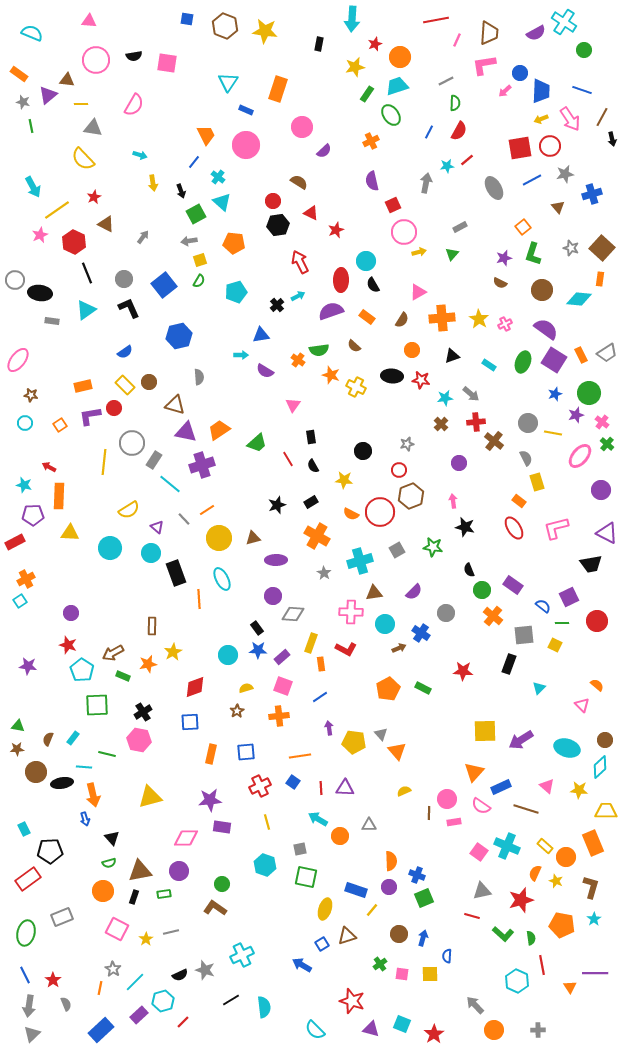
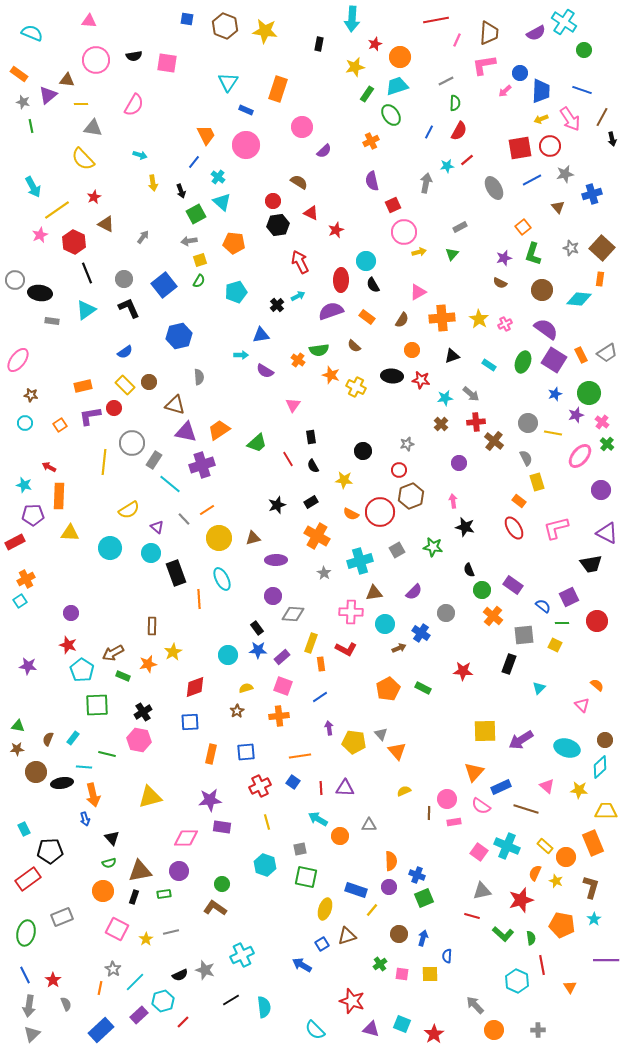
purple line at (595, 973): moved 11 px right, 13 px up
